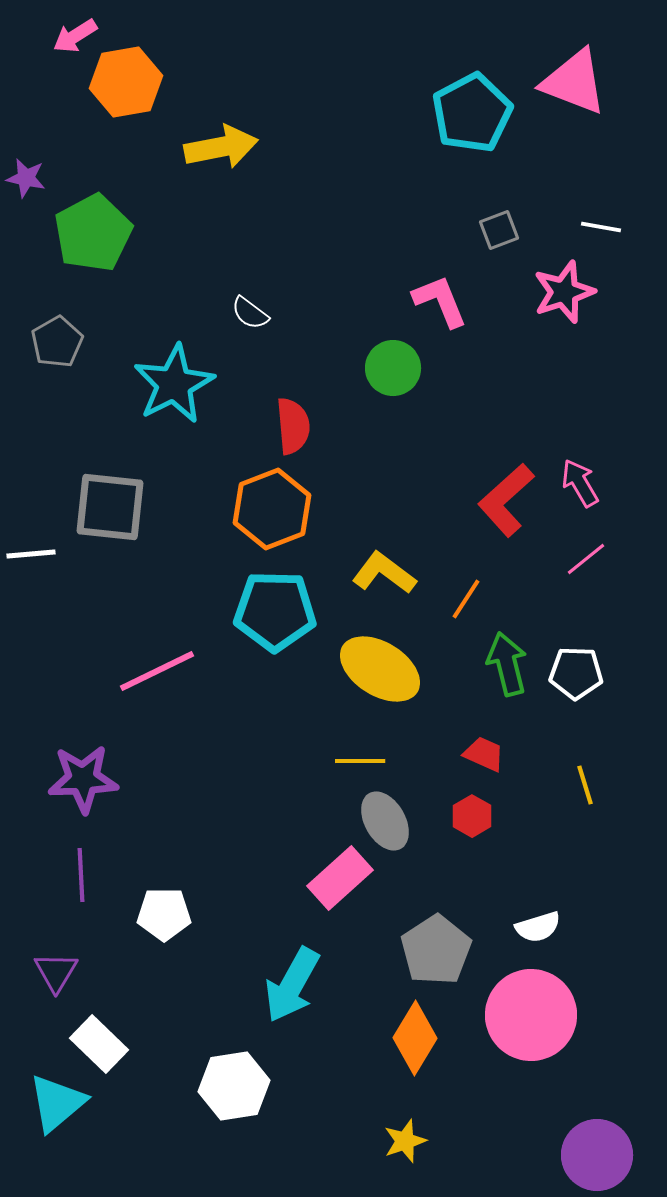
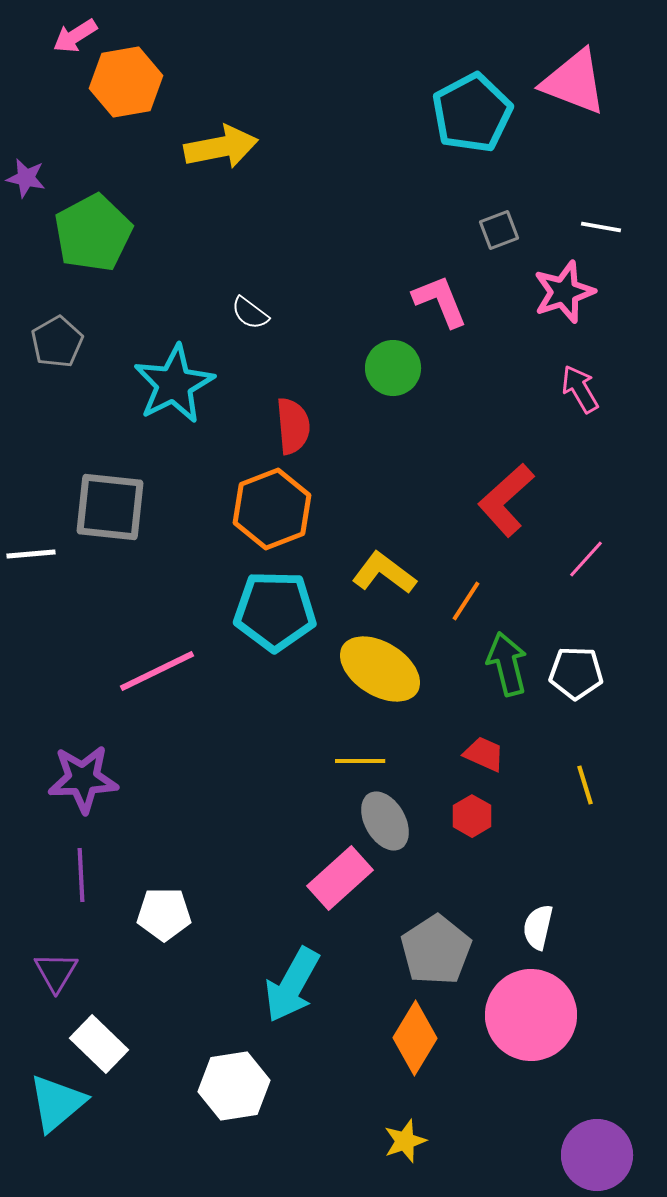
pink arrow at (580, 483): moved 94 px up
pink line at (586, 559): rotated 9 degrees counterclockwise
orange line at (466, 599): moved 2 px down
white semicircle at (538, 927): rotated 120 degrees clockwise
